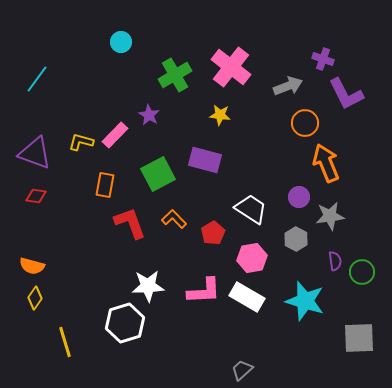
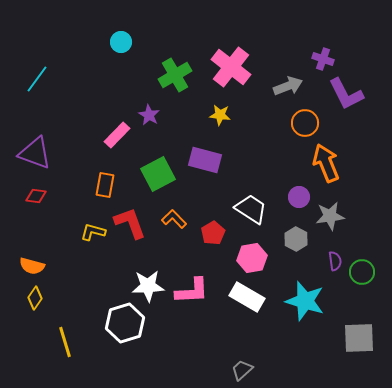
pink rectangle: moved 2 px right
yellow L-shape: moved 12 px right, 90 px down
pink L-shape: moved 12 px left
